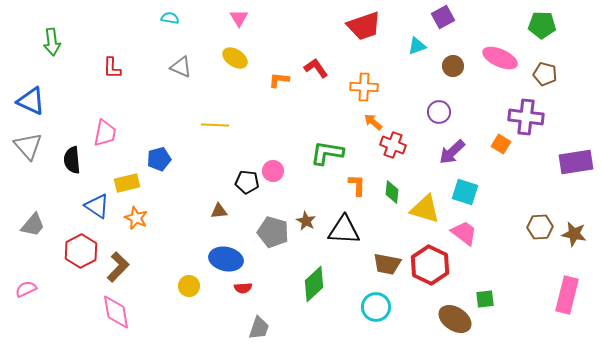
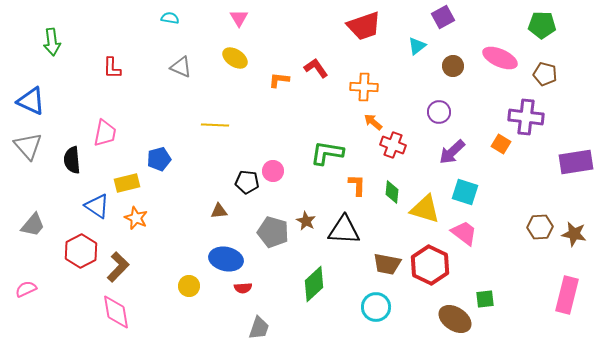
cyan triangle at (417, 46): rotated 18 degrees counterclockwise
